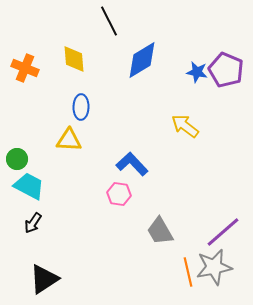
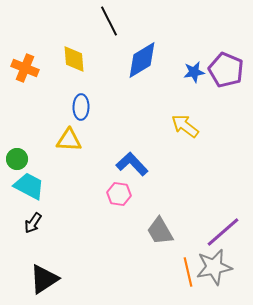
blue star: moved 3 px left; rotated 20 degrees counterclockwise
